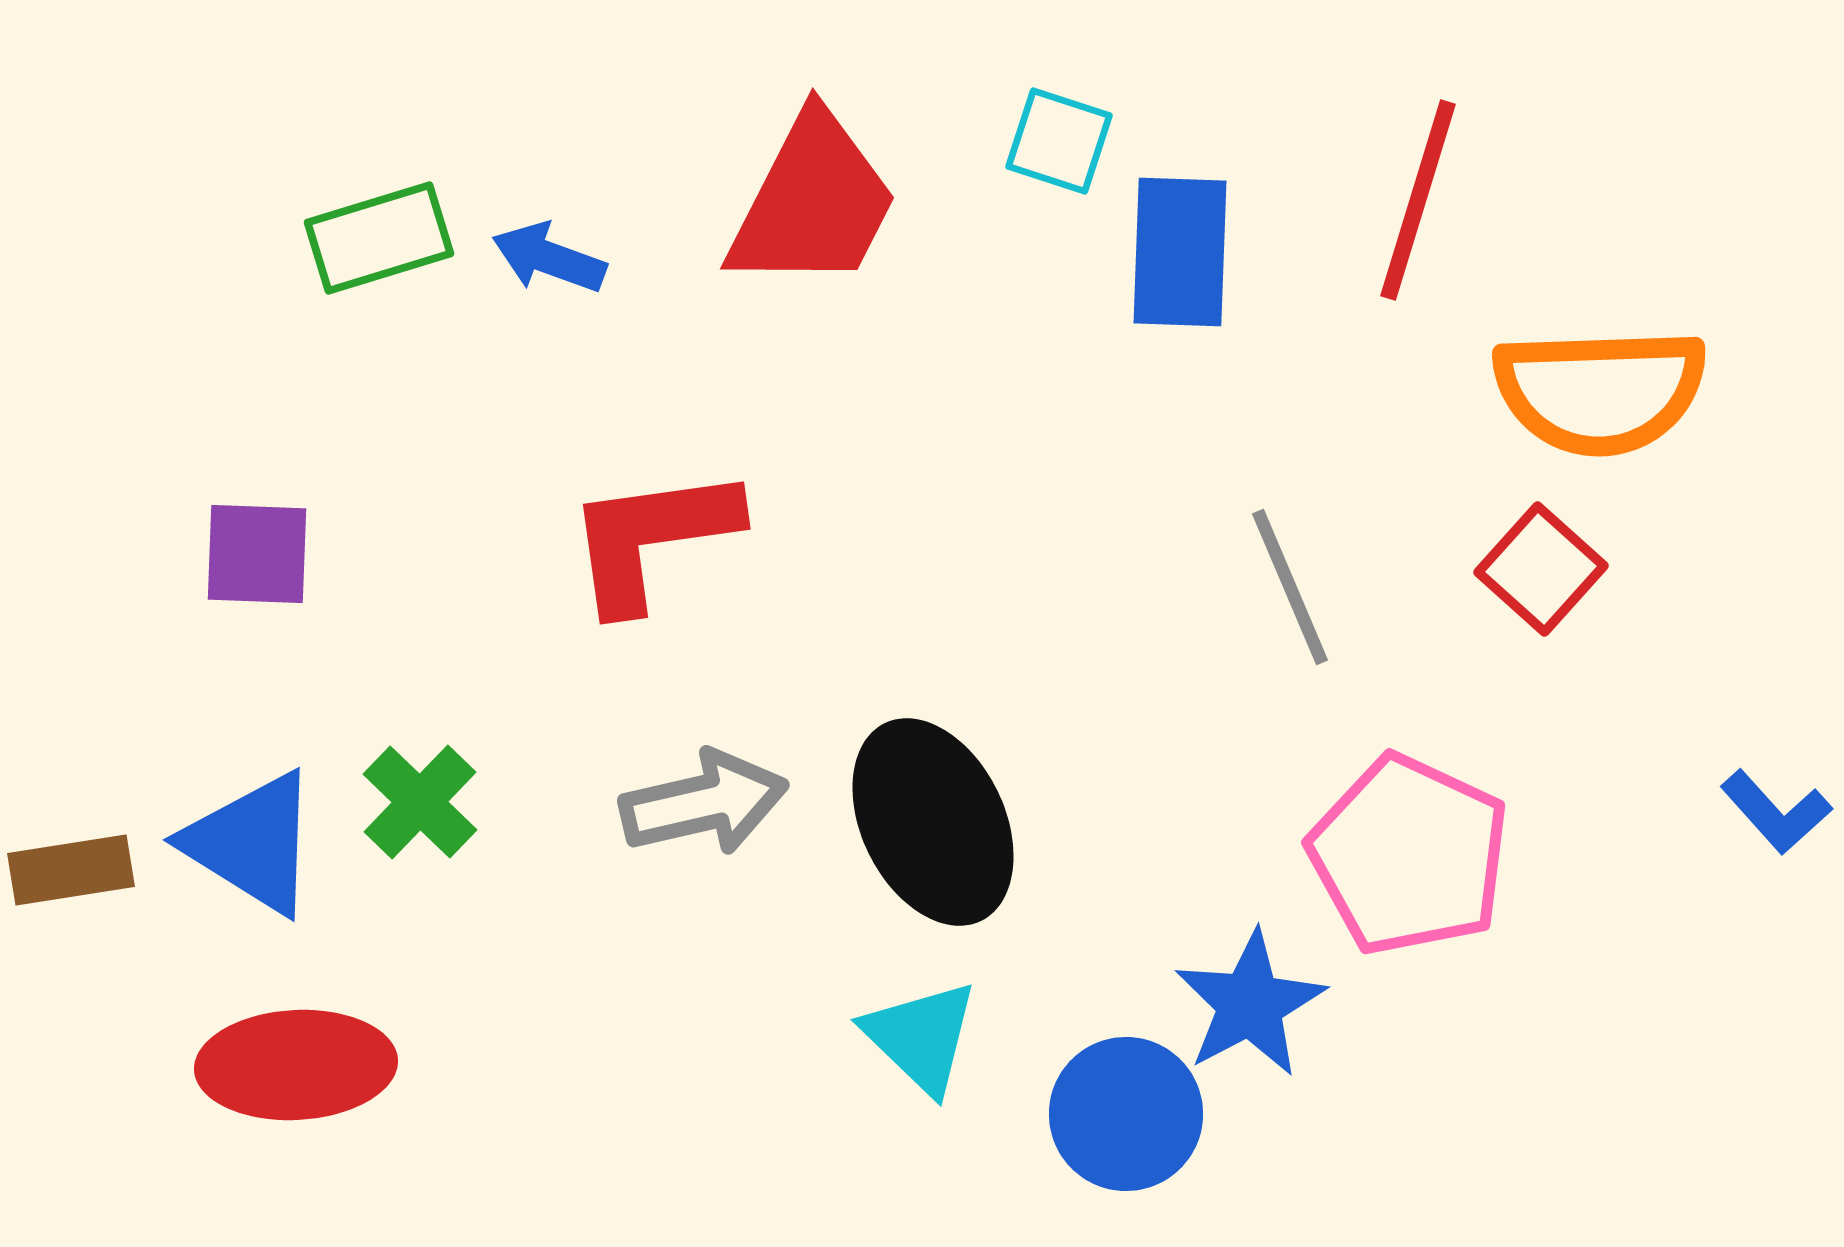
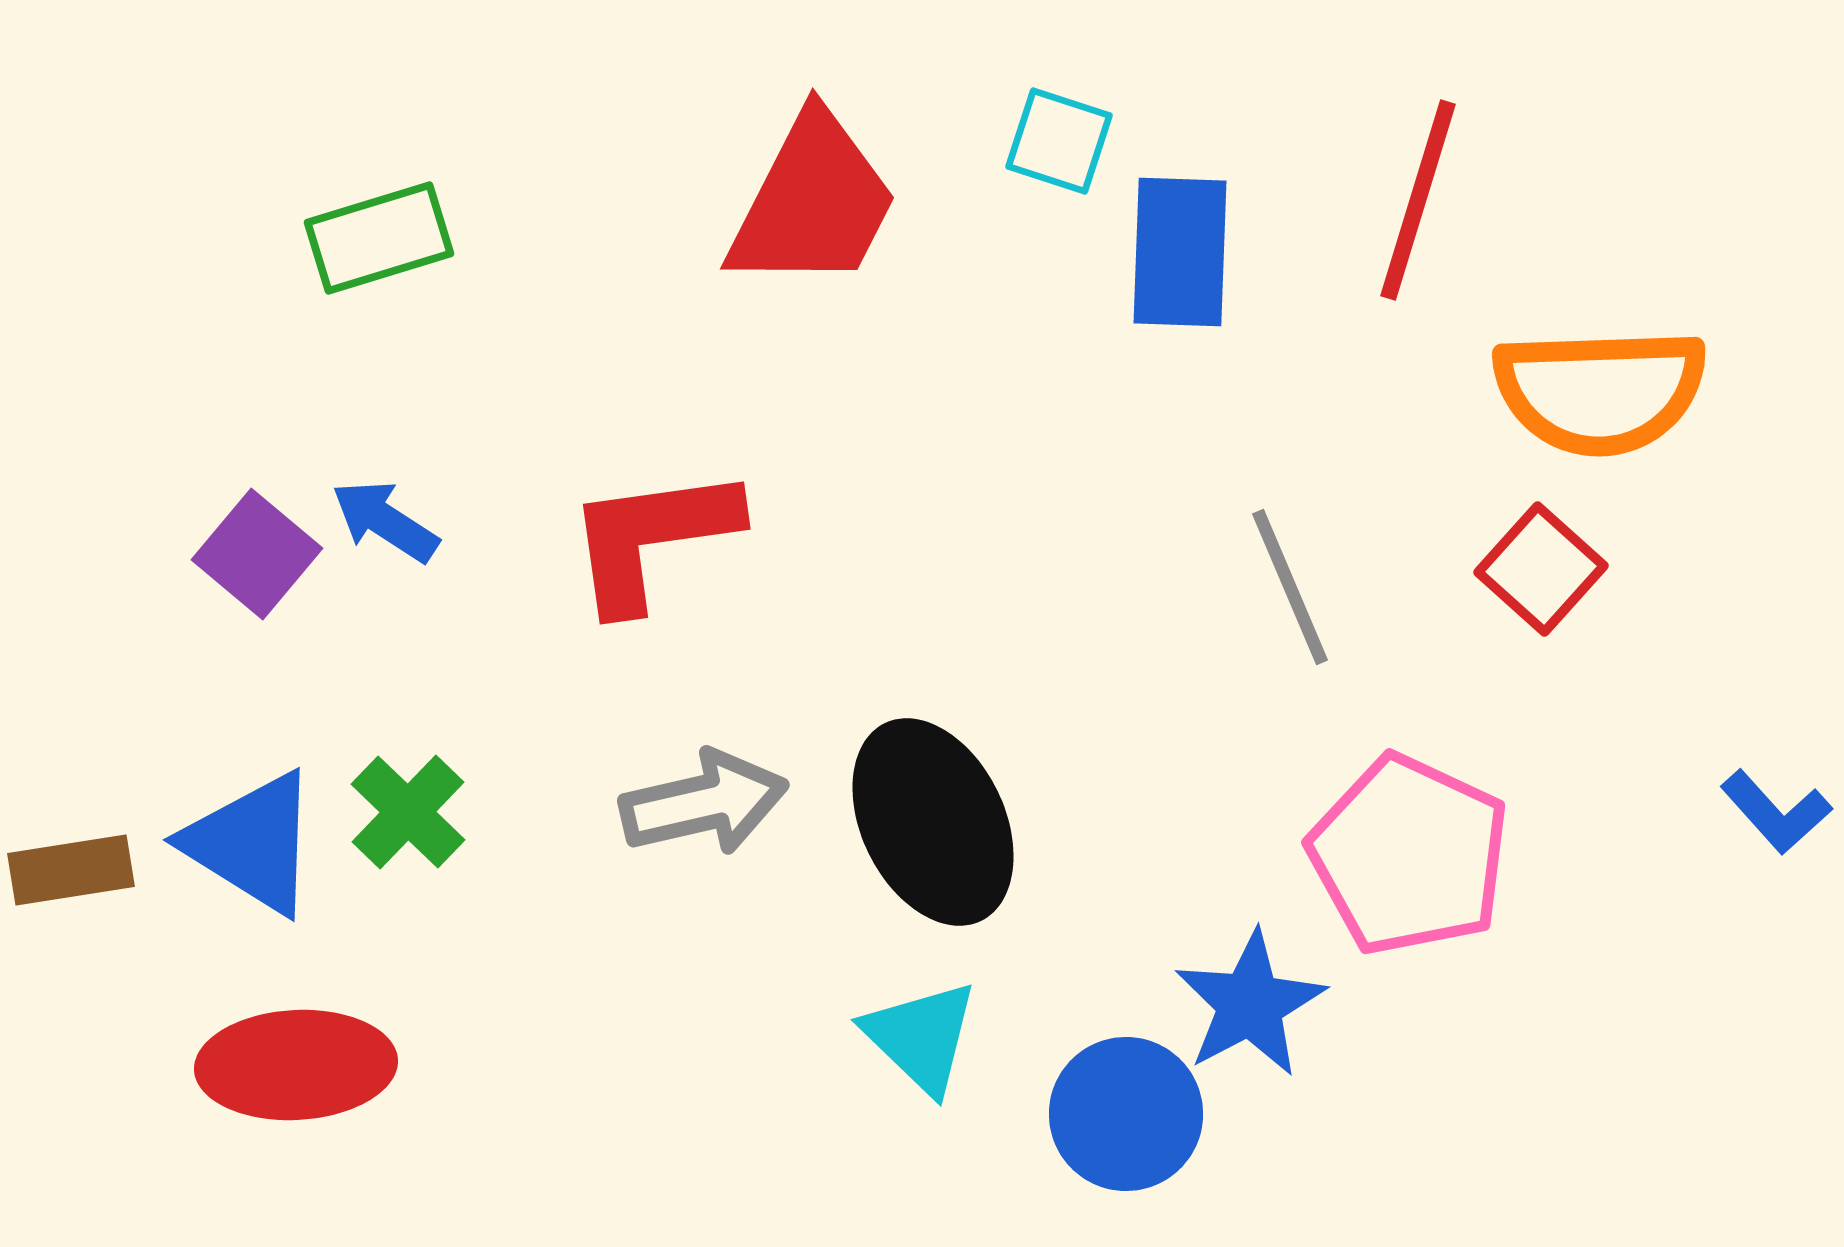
blue arrow: moved 164 px left, 263 px down; rotated 13 degrees clockwise
purple square: rotated 38 degrees clockwise
green cross: moved 12 px left, 10 px down
